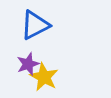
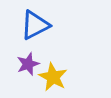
yellow star: moved 9 px right
